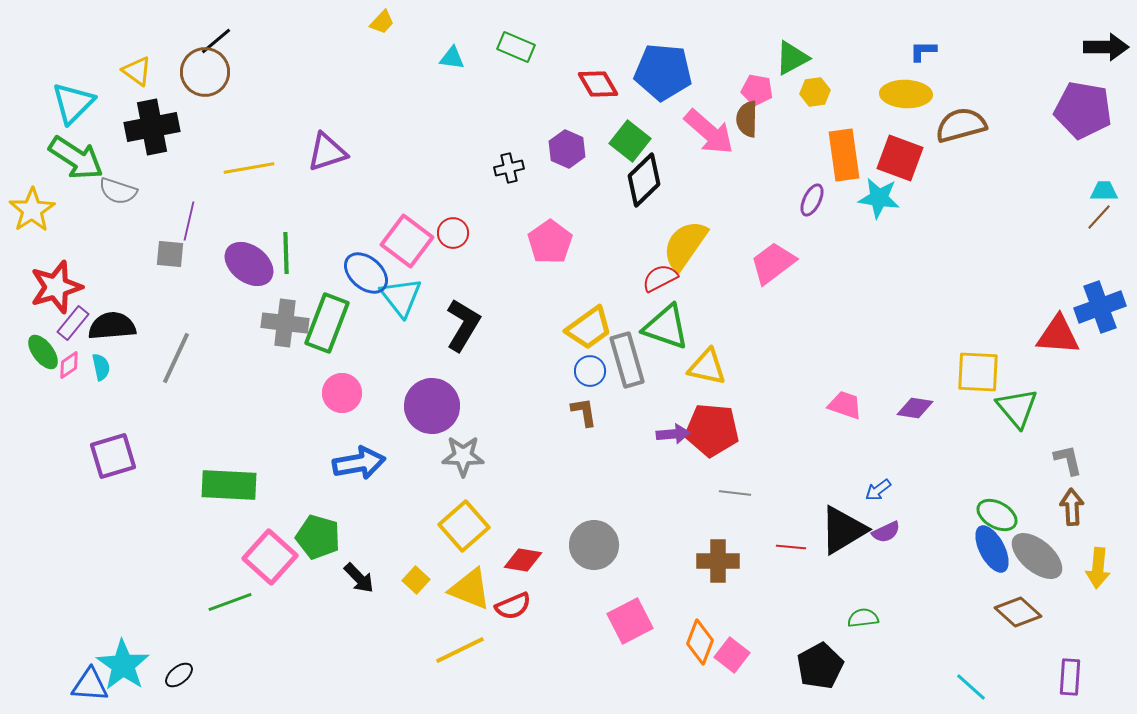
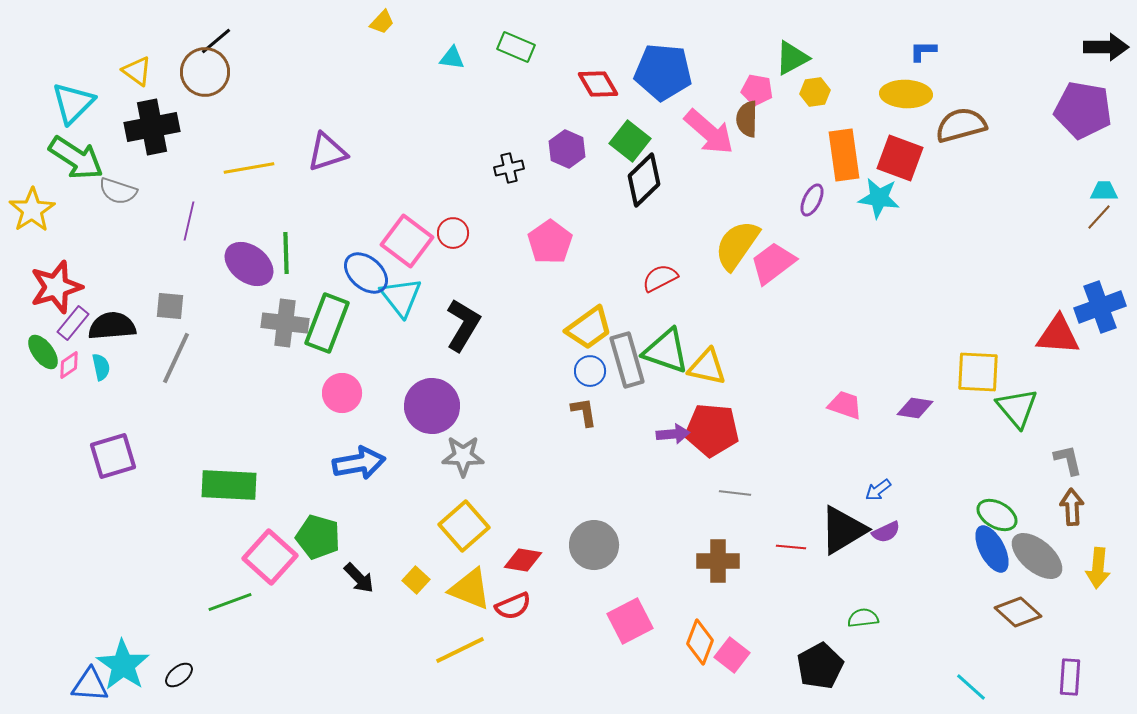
yellow semicircle at (685, 245): moved 52 px right
gray square at (170, 254): moved 52 px down
green triangle at (666, 327): moved 24 px down
